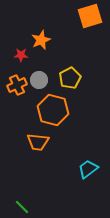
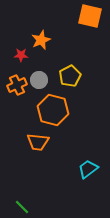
orange square: rotated 30 degrees clockwise
yellow pentagon: moved 2 px up
